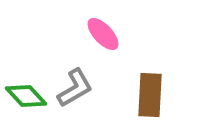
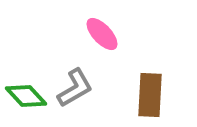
pink ellipse: moved 1 px left
